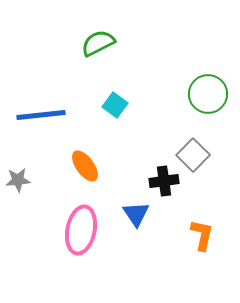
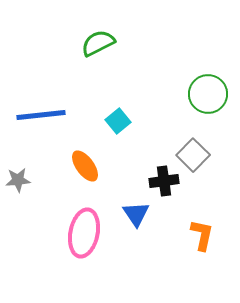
cyan square: moved 3 px right, 16 px down; rotated 15 degrees clockwise
pink ellipse: moved 3 px right, 3 px down
